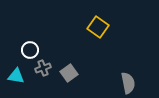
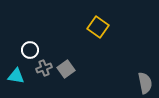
gray cross: moved 1 px right
gray square: moved 3 px left, 4 px up
gray semicircle: moved 17 px right
